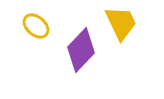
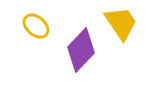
yellow trapezoid: rotated 9 degrees counterclockwise
